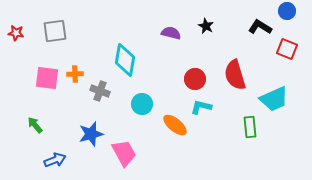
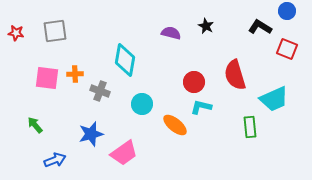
red circle: moved 1 px left, 3 px down
pink trapezoid: rotated 84 degrees clockwise
